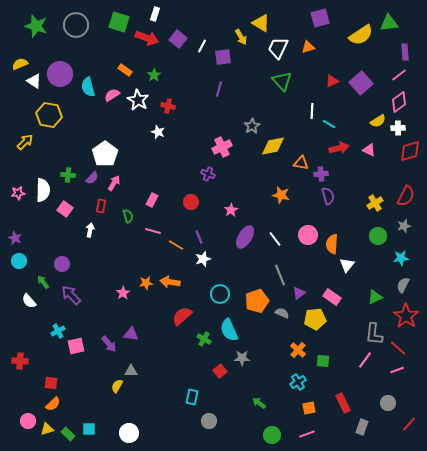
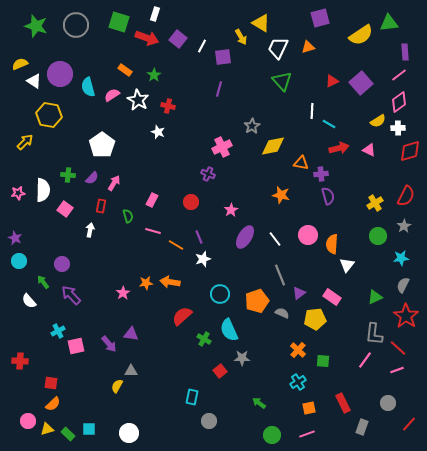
white pentagon at (105, 154): moved 3 px left, 9 px up
gray star at (404, 226): rotated 16 degrees counterclockwise
